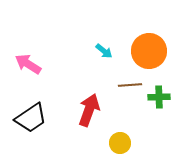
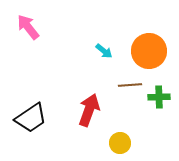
pink arrow: moved 37 px up; rotated 20 degrees clockwise
